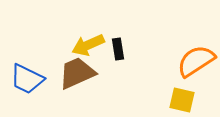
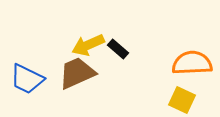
black rectangle: rotated 40 degrees counterclockwise
orange semicircle: moved 4 px left, 2 px down; rotated 30 degrees clockwise
yellow square: rotated 12 degrees clockwise
